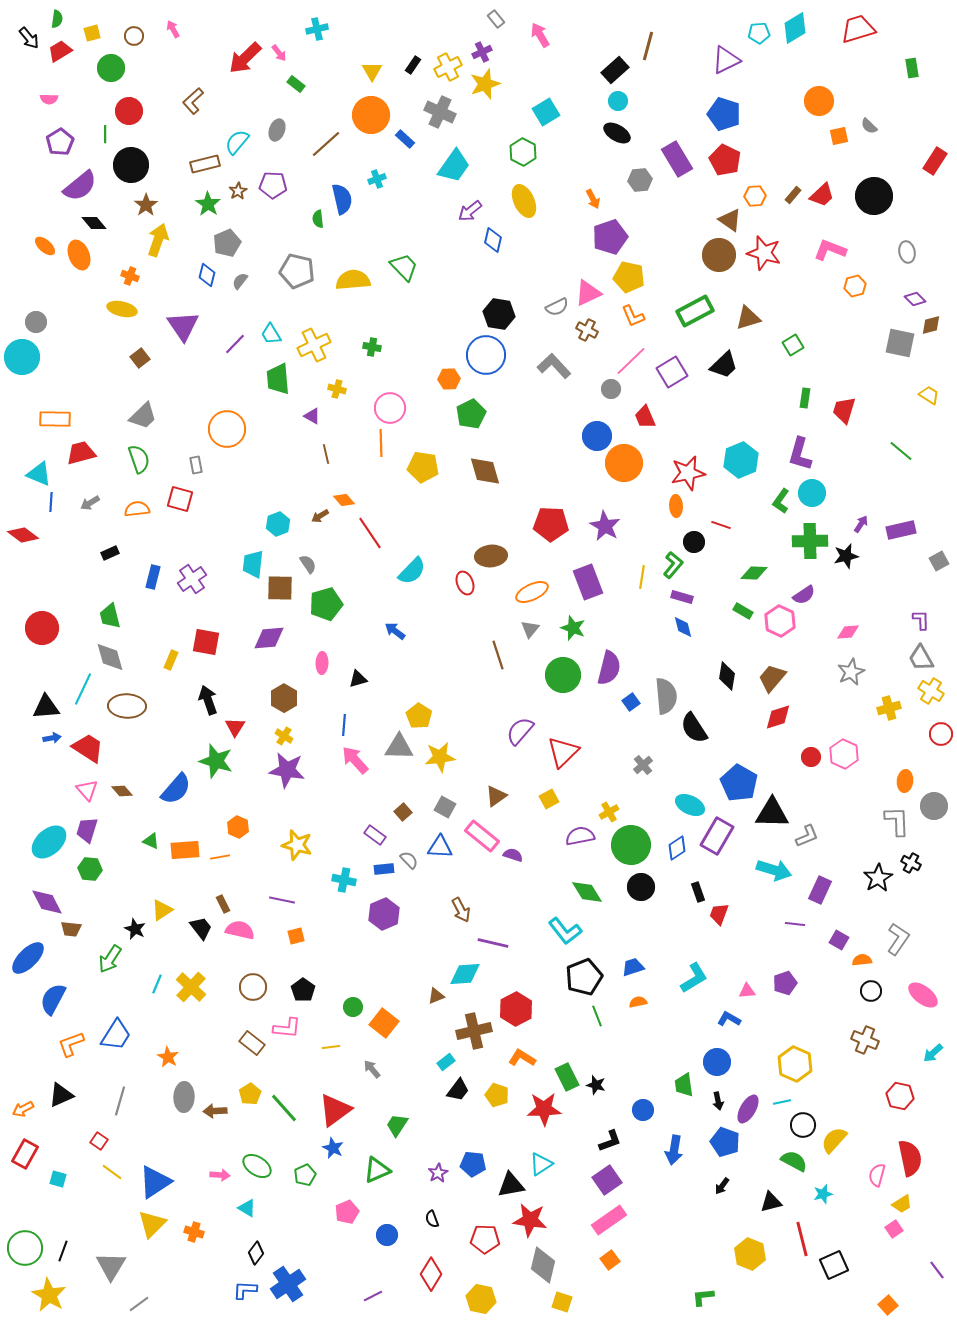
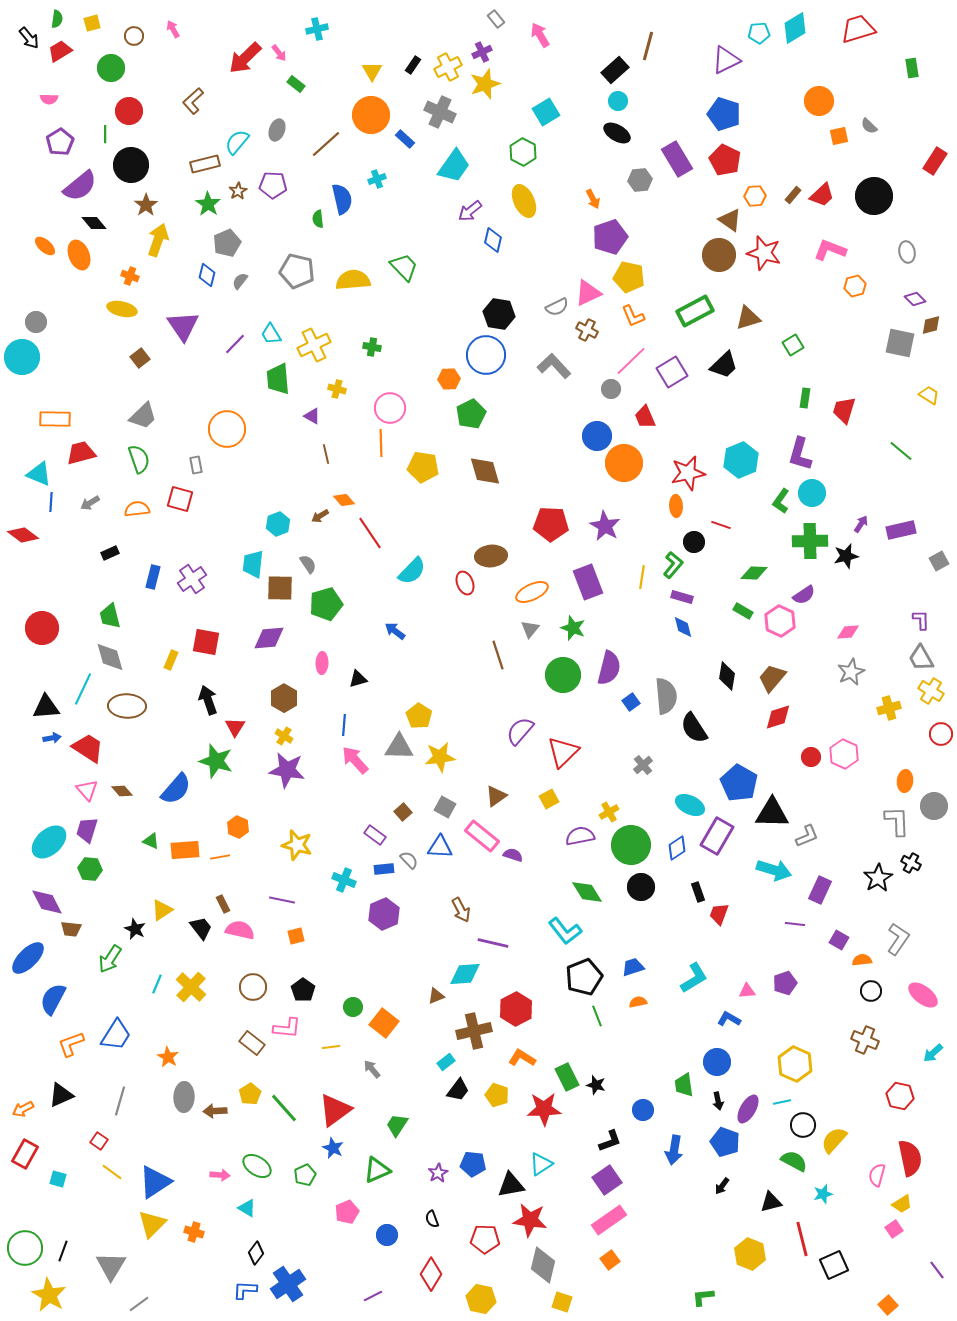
yellow square at (92, 33): moved 10 px up
cyan cross at (344, 880): rotated 10 degrees clockwise
